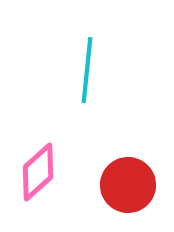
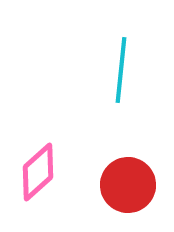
cyan line: moved 34 px right
